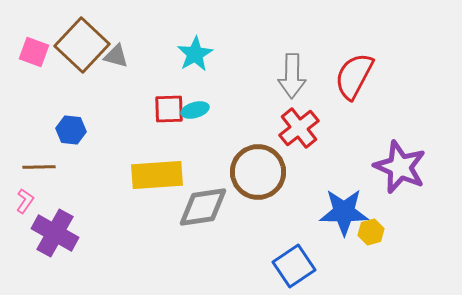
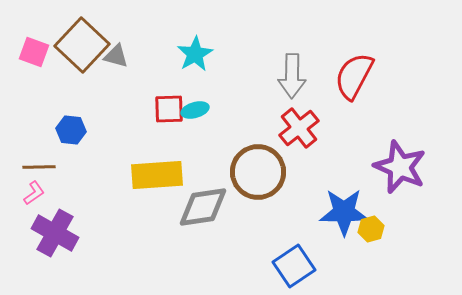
pink L-shape: moved 9 px right, 8 px up; rotated 20 degrees clockwise
yellow hexagon: moved 3 px up
